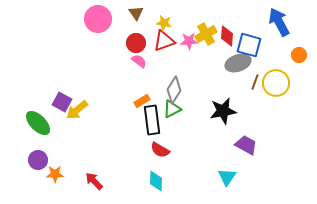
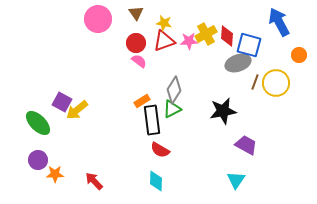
cyan triangle: moved 9 px right, 3 px down
